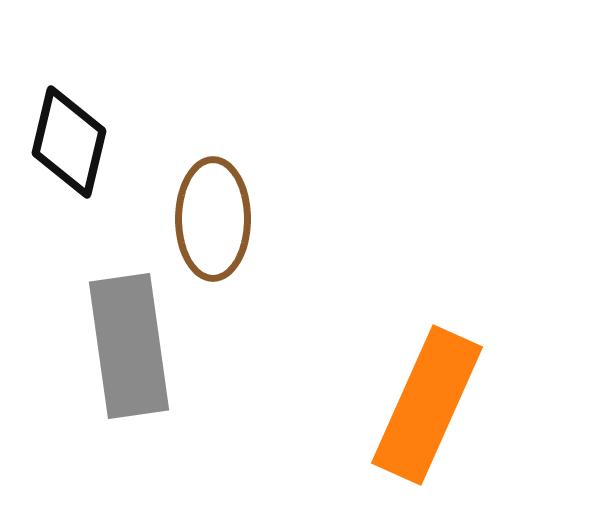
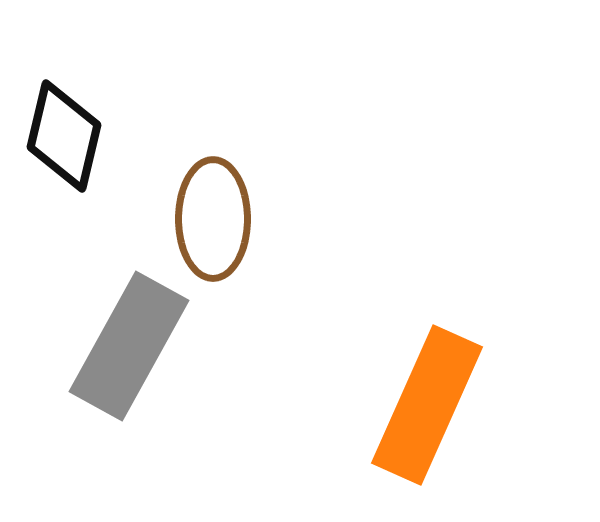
black diamond: moved 5 px left, 6 px up
gray rectangle: rotated 37 degrees clockwise
